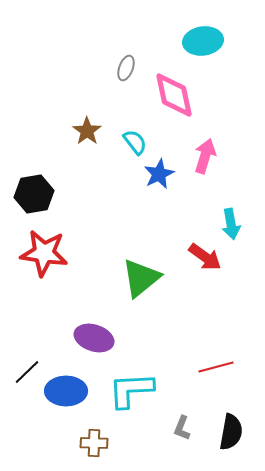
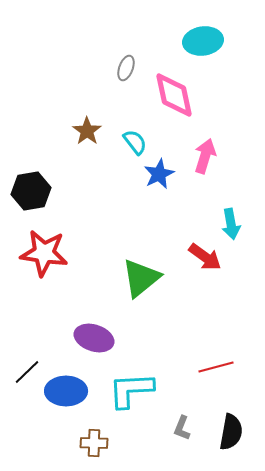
black hexagon: moved 3 px left, 3 px up
